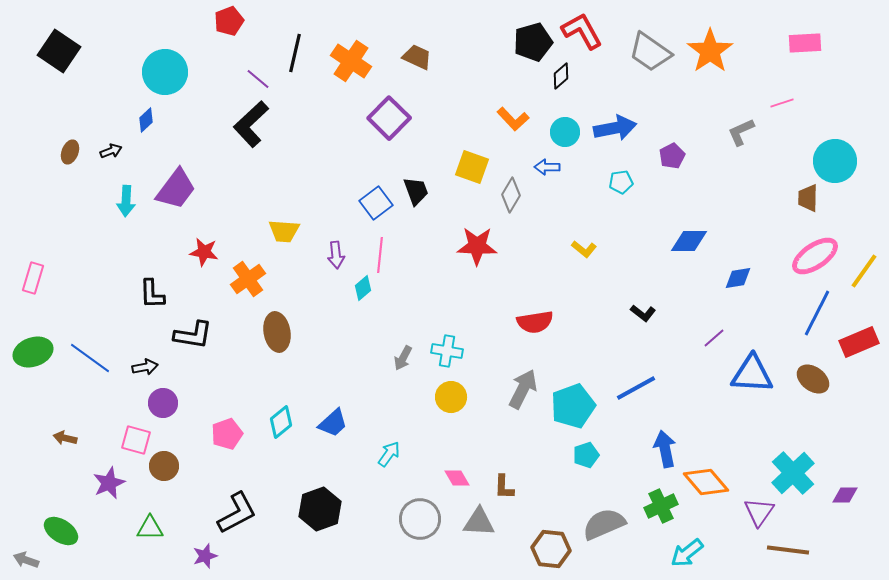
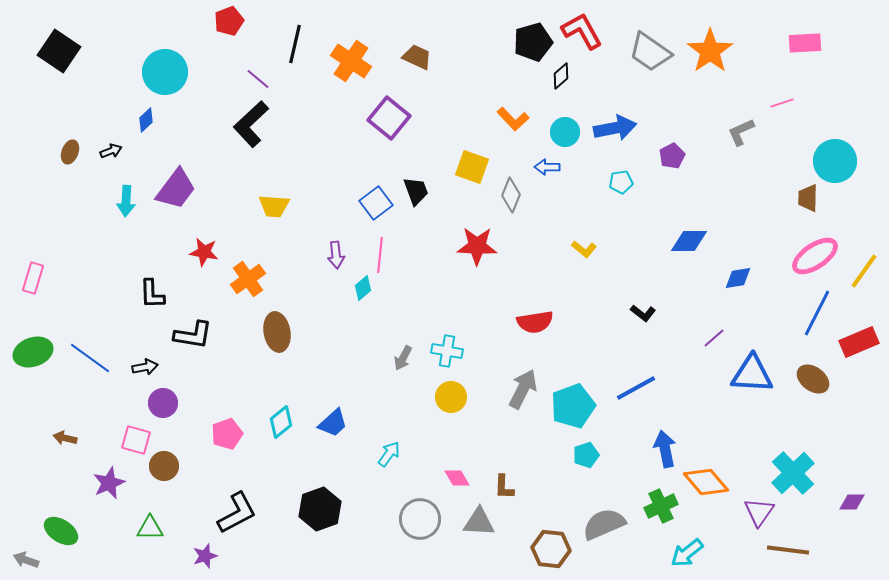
black line at (295, 53): moved 9 px up
purple square at (389, 118): rotated 6 degrees counterclockwise
gray diamond at (511, 195): rotated 8 degrees counterclockwise
yellow trapezoid at (284, 231): moved 10 px left, 25 px up
purple diamond at (845, 495): moved 7 px right, 7 px down
